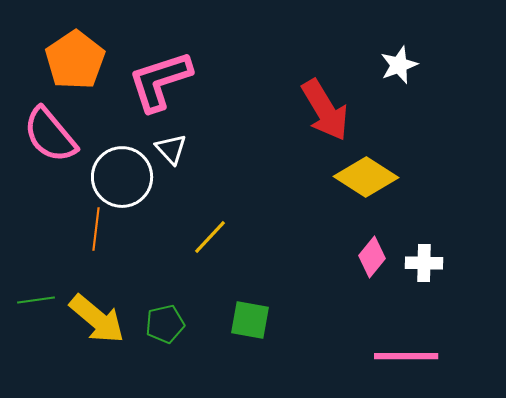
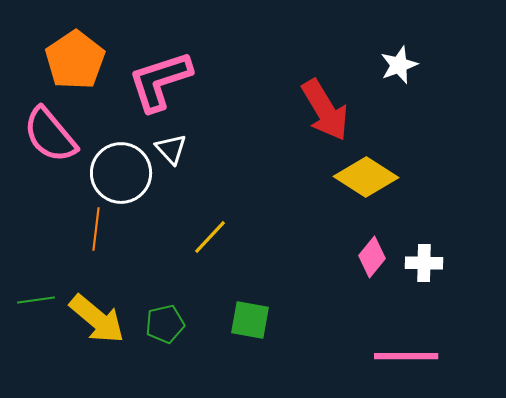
white circle: moved 1 px left, 4 px up
